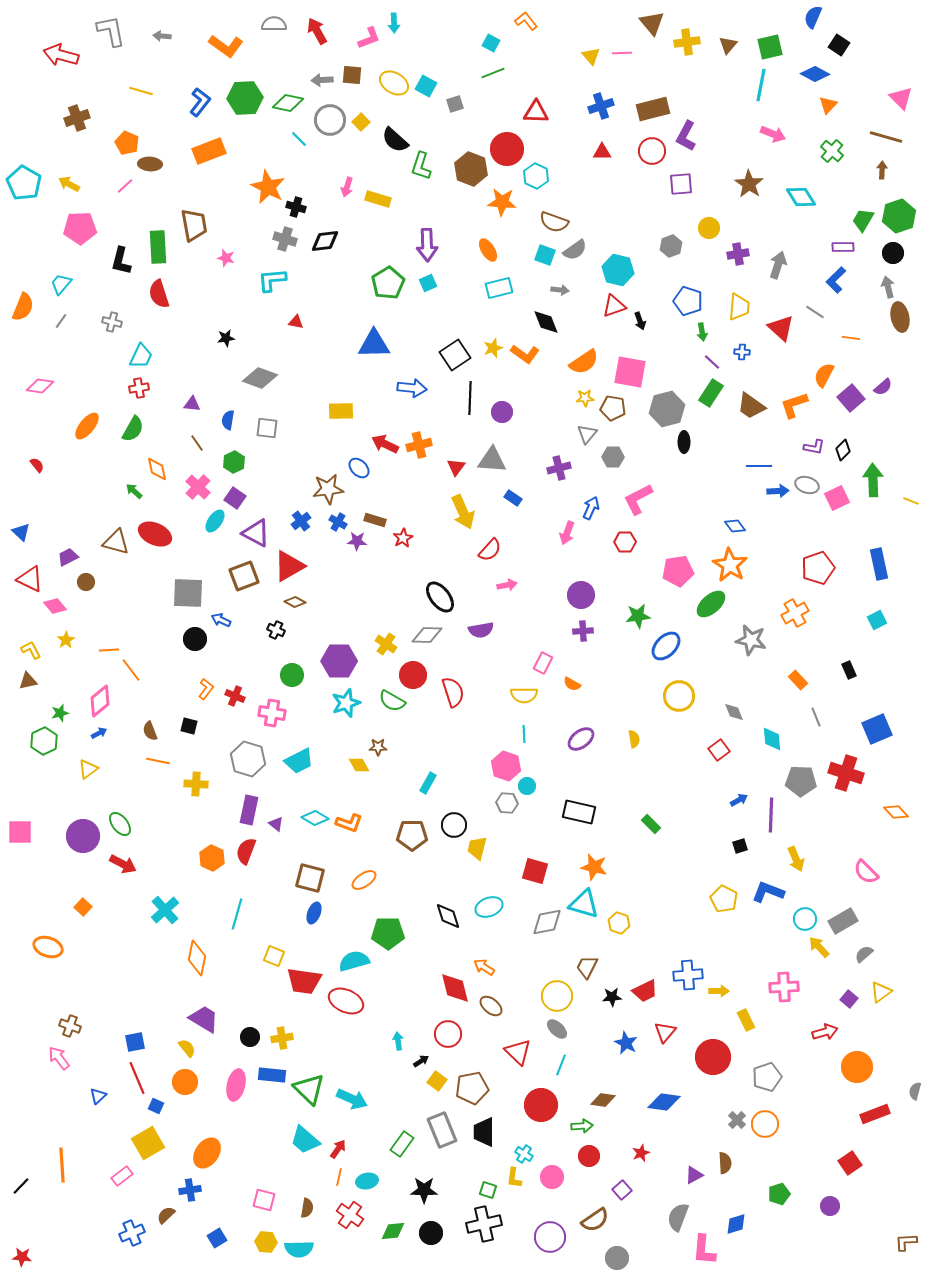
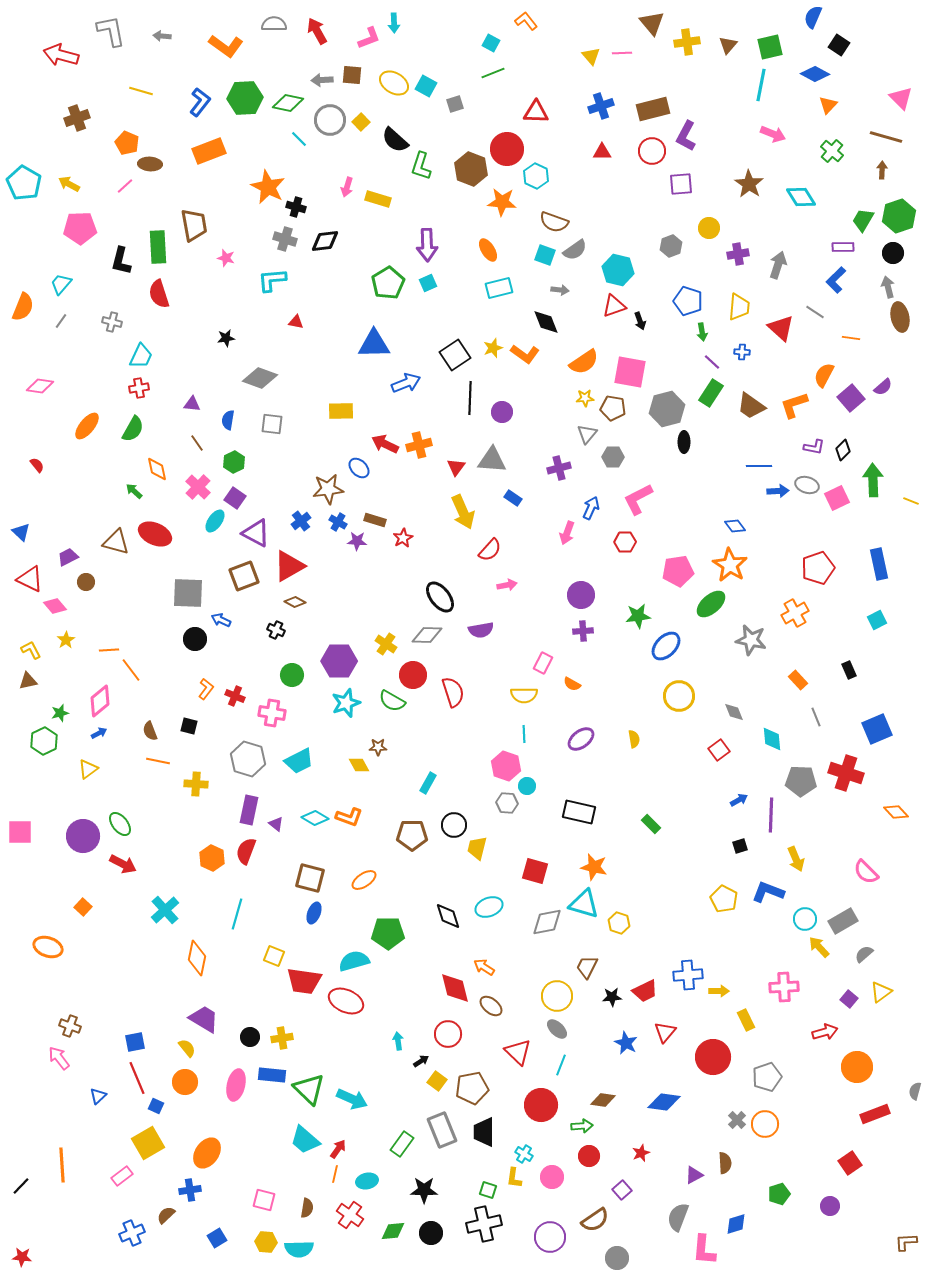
blue arrow at (412, 388): moved 6 px left, 5 px up; rotated 28 degrees counterclockwise
gray square at (267, 428): moved 5 px right, 4 px up
orange L-shape at (349, 823): moved 6 px up
orange line at (339, 1177): moved 4 px left, 3 px up
